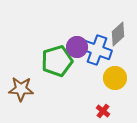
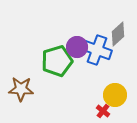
yellow circle: moved 17 px down
